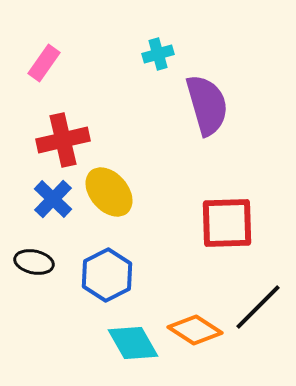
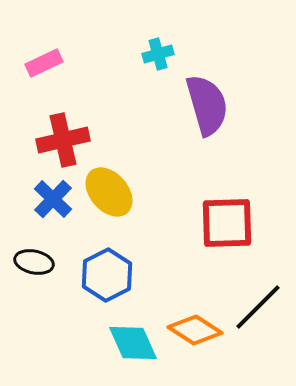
pink rectangle: rotated 30 degrees clockwise
cyan diamond: rotated 6 degrees clockwise
